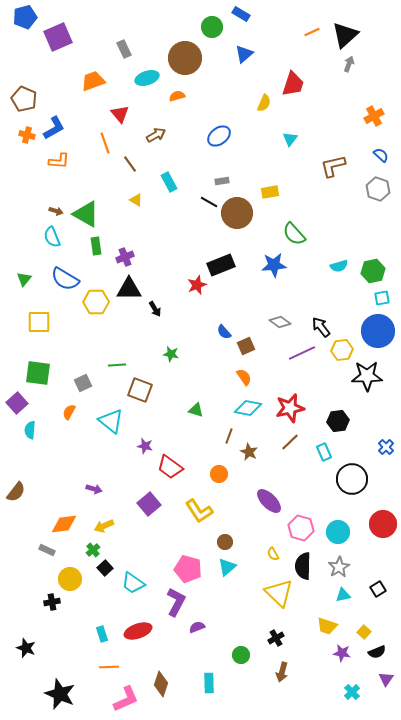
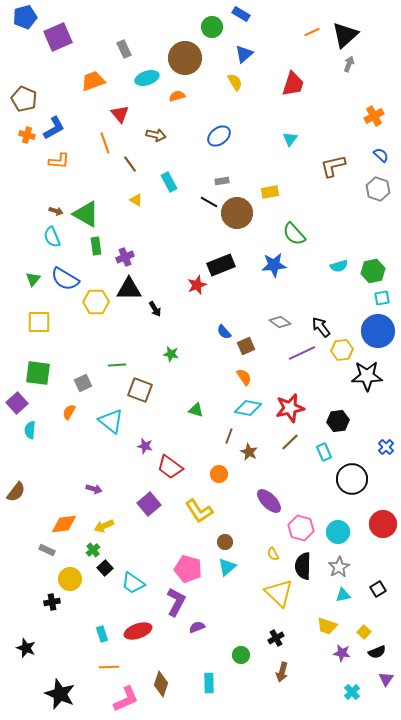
yellow semicircle at (264, 103): moved 29 px left, 21 px up; rotated 54 degrees counterclockwise
brown arrow at (156, 135): rotated 42 degrees clockwise
green triangle at (24, 279): moved 9 px right
